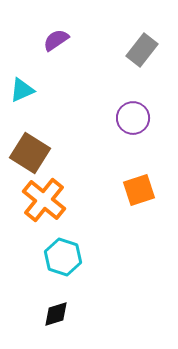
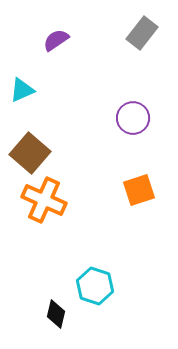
gray rectangle: moved 17 px up
brown square: rotated 9 degrees clockwise
orange cross: rotated 15 degrees counterclockwise
cyan hexagon: moved 32 px right, 29 px down
black diamond: rotated 60 degrees counterclockwise
